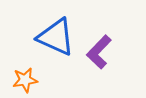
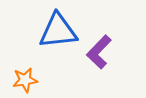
blue triangle: moved 2 px right, 6 px up; rotated 30 degrees counterclockwise
